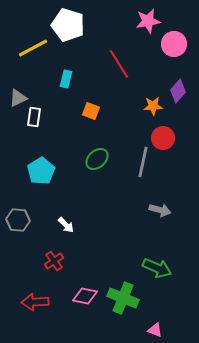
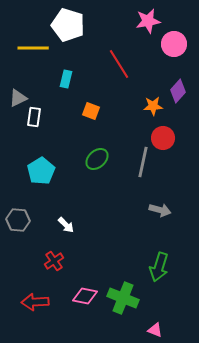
yellow line: rotated 28 degrees clockwise
green arrow: moved 2 px right, 1 px up; rotated 84 degrees clockwise
